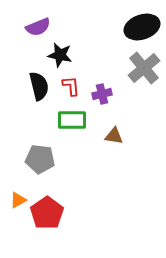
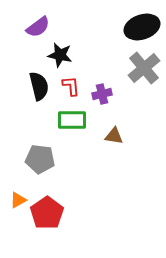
purple semicircle: rotated 15 degrees counterclockwise
